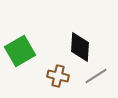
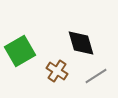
black diamond: moved 1 px right, 4 px up; rotated 20 degrees counterclockwise
brown cross: moved 1 px left, 5 px up; rotated 20 degrees clockwise
